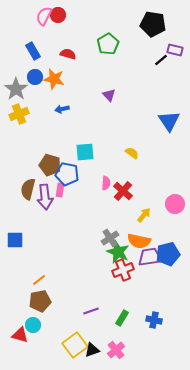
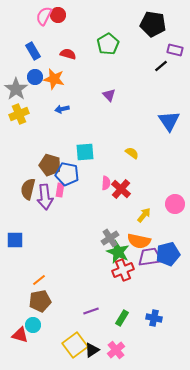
black line at (161, 60): moved 6 px down
red cross at (123, 191): moved 2 px left, 2 px up
blue cross at (154, 320): moved 2 px up
black triangle at (92, 350): rotated 14 degrees counterclockwise
